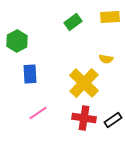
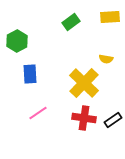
green rectangle: moved 2 px left
